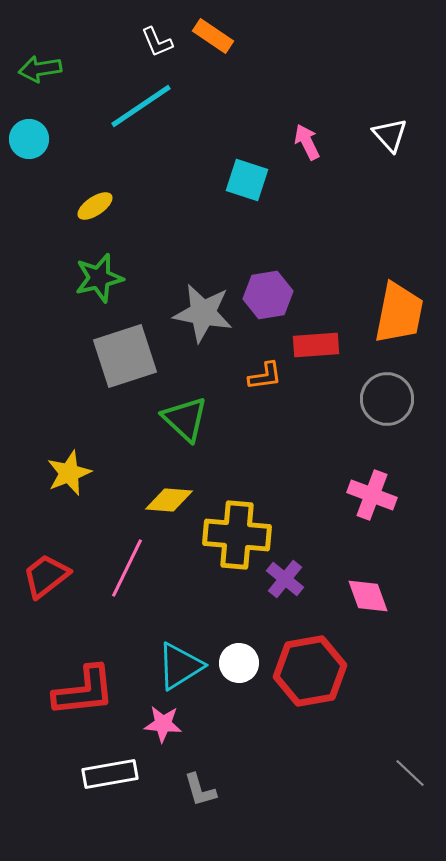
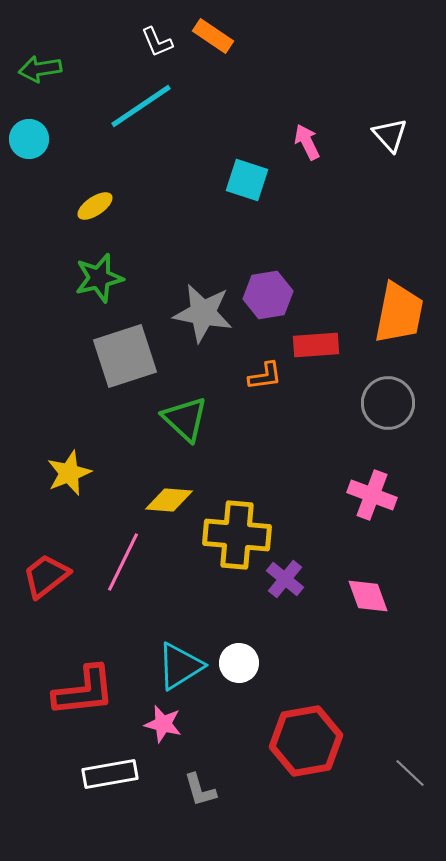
gray circle: moved 1 px right, 4 px down
pink line: moved 4 px left, 6 px up
red hexagon: moved 4 px left, 70 px down
pink star: rotated 9 degrees clockwise
